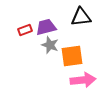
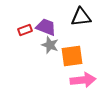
purple trapezoid: rotated 35 degrees clockwise
